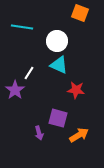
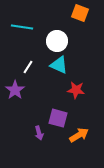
white line: moved 1 px left, 6 px up
